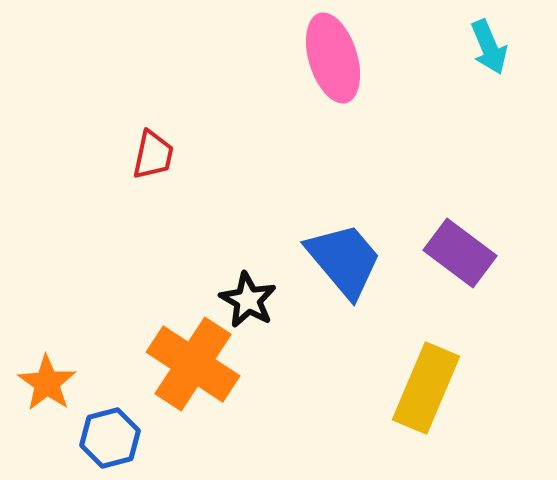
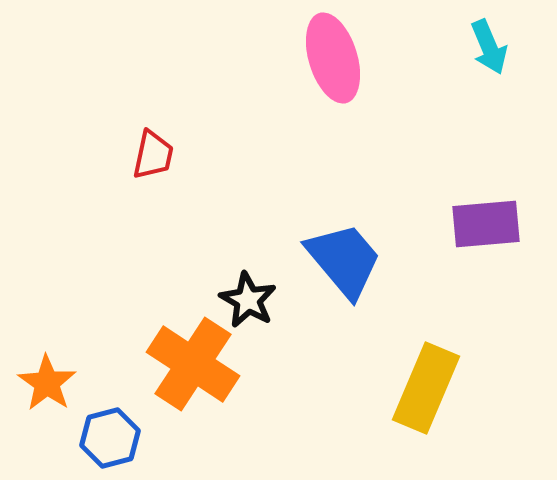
purple rectangle: moved 26 px right, 29 px up; rotated 42 degrees counterclockwise
